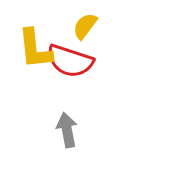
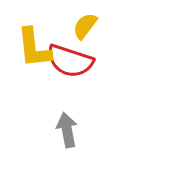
yellow L-shape: moved 1 px left, 1 px up
